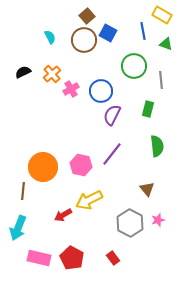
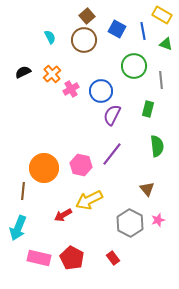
blue square: moved 9 px right, 4 px up
orange circle: moved 1 px right, 1 px down
